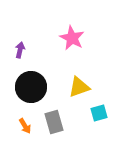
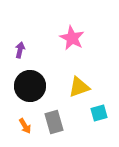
black circle: moved 1 px left, 1 px up
